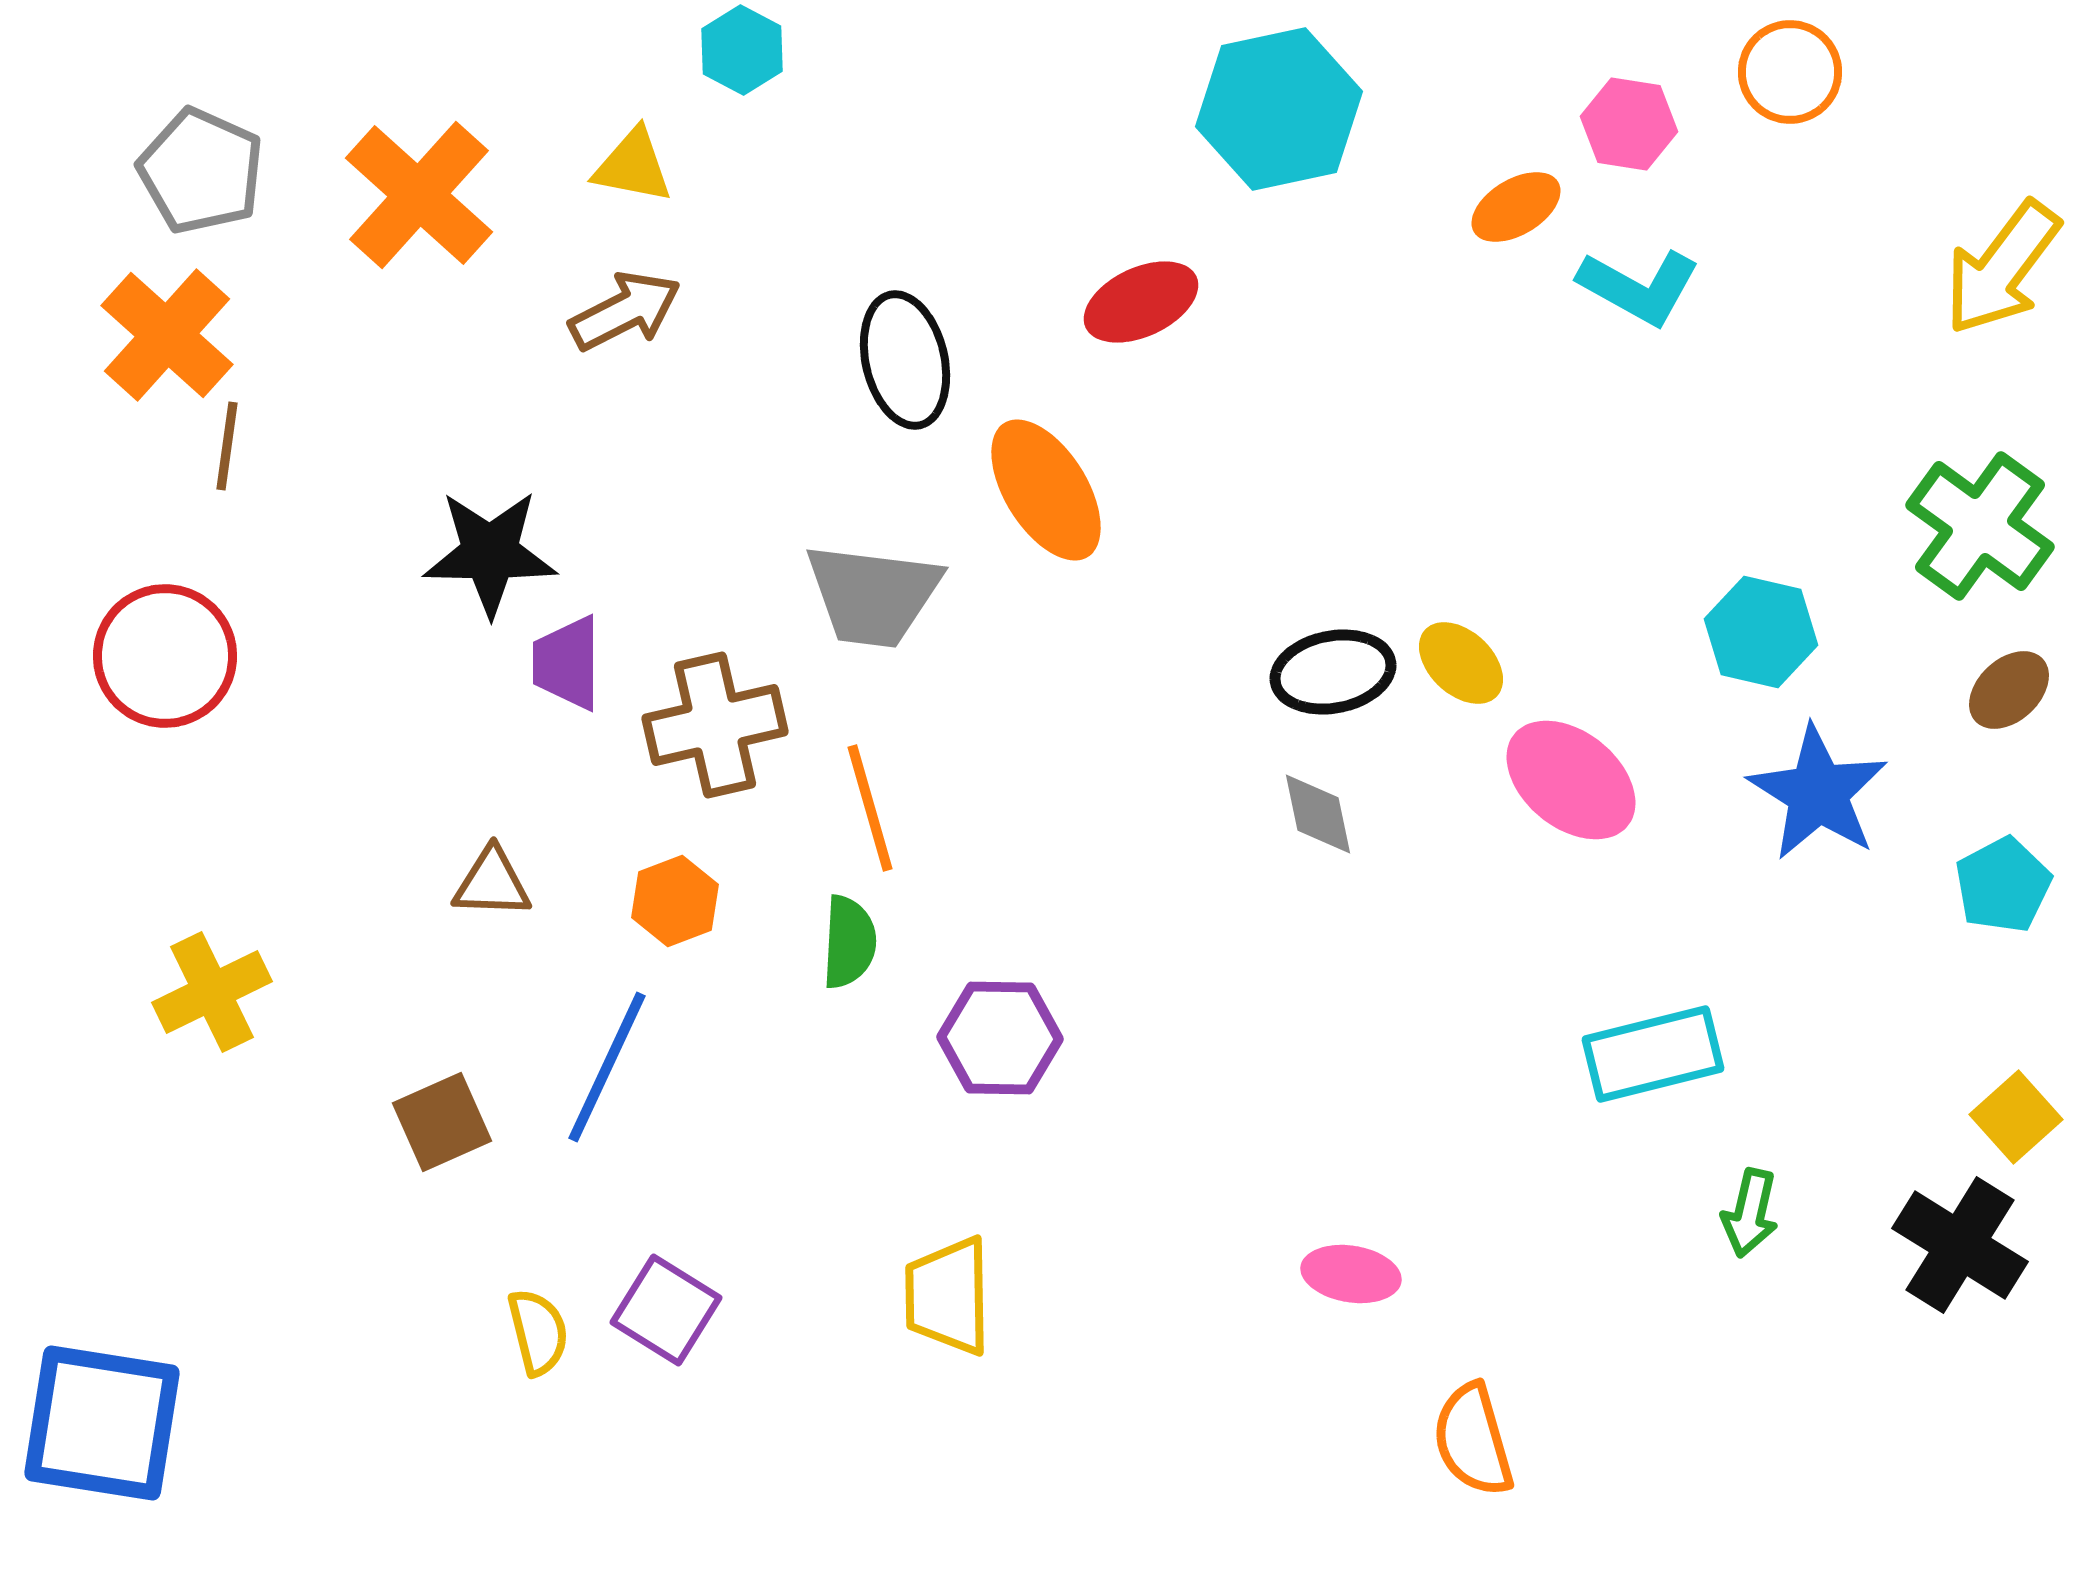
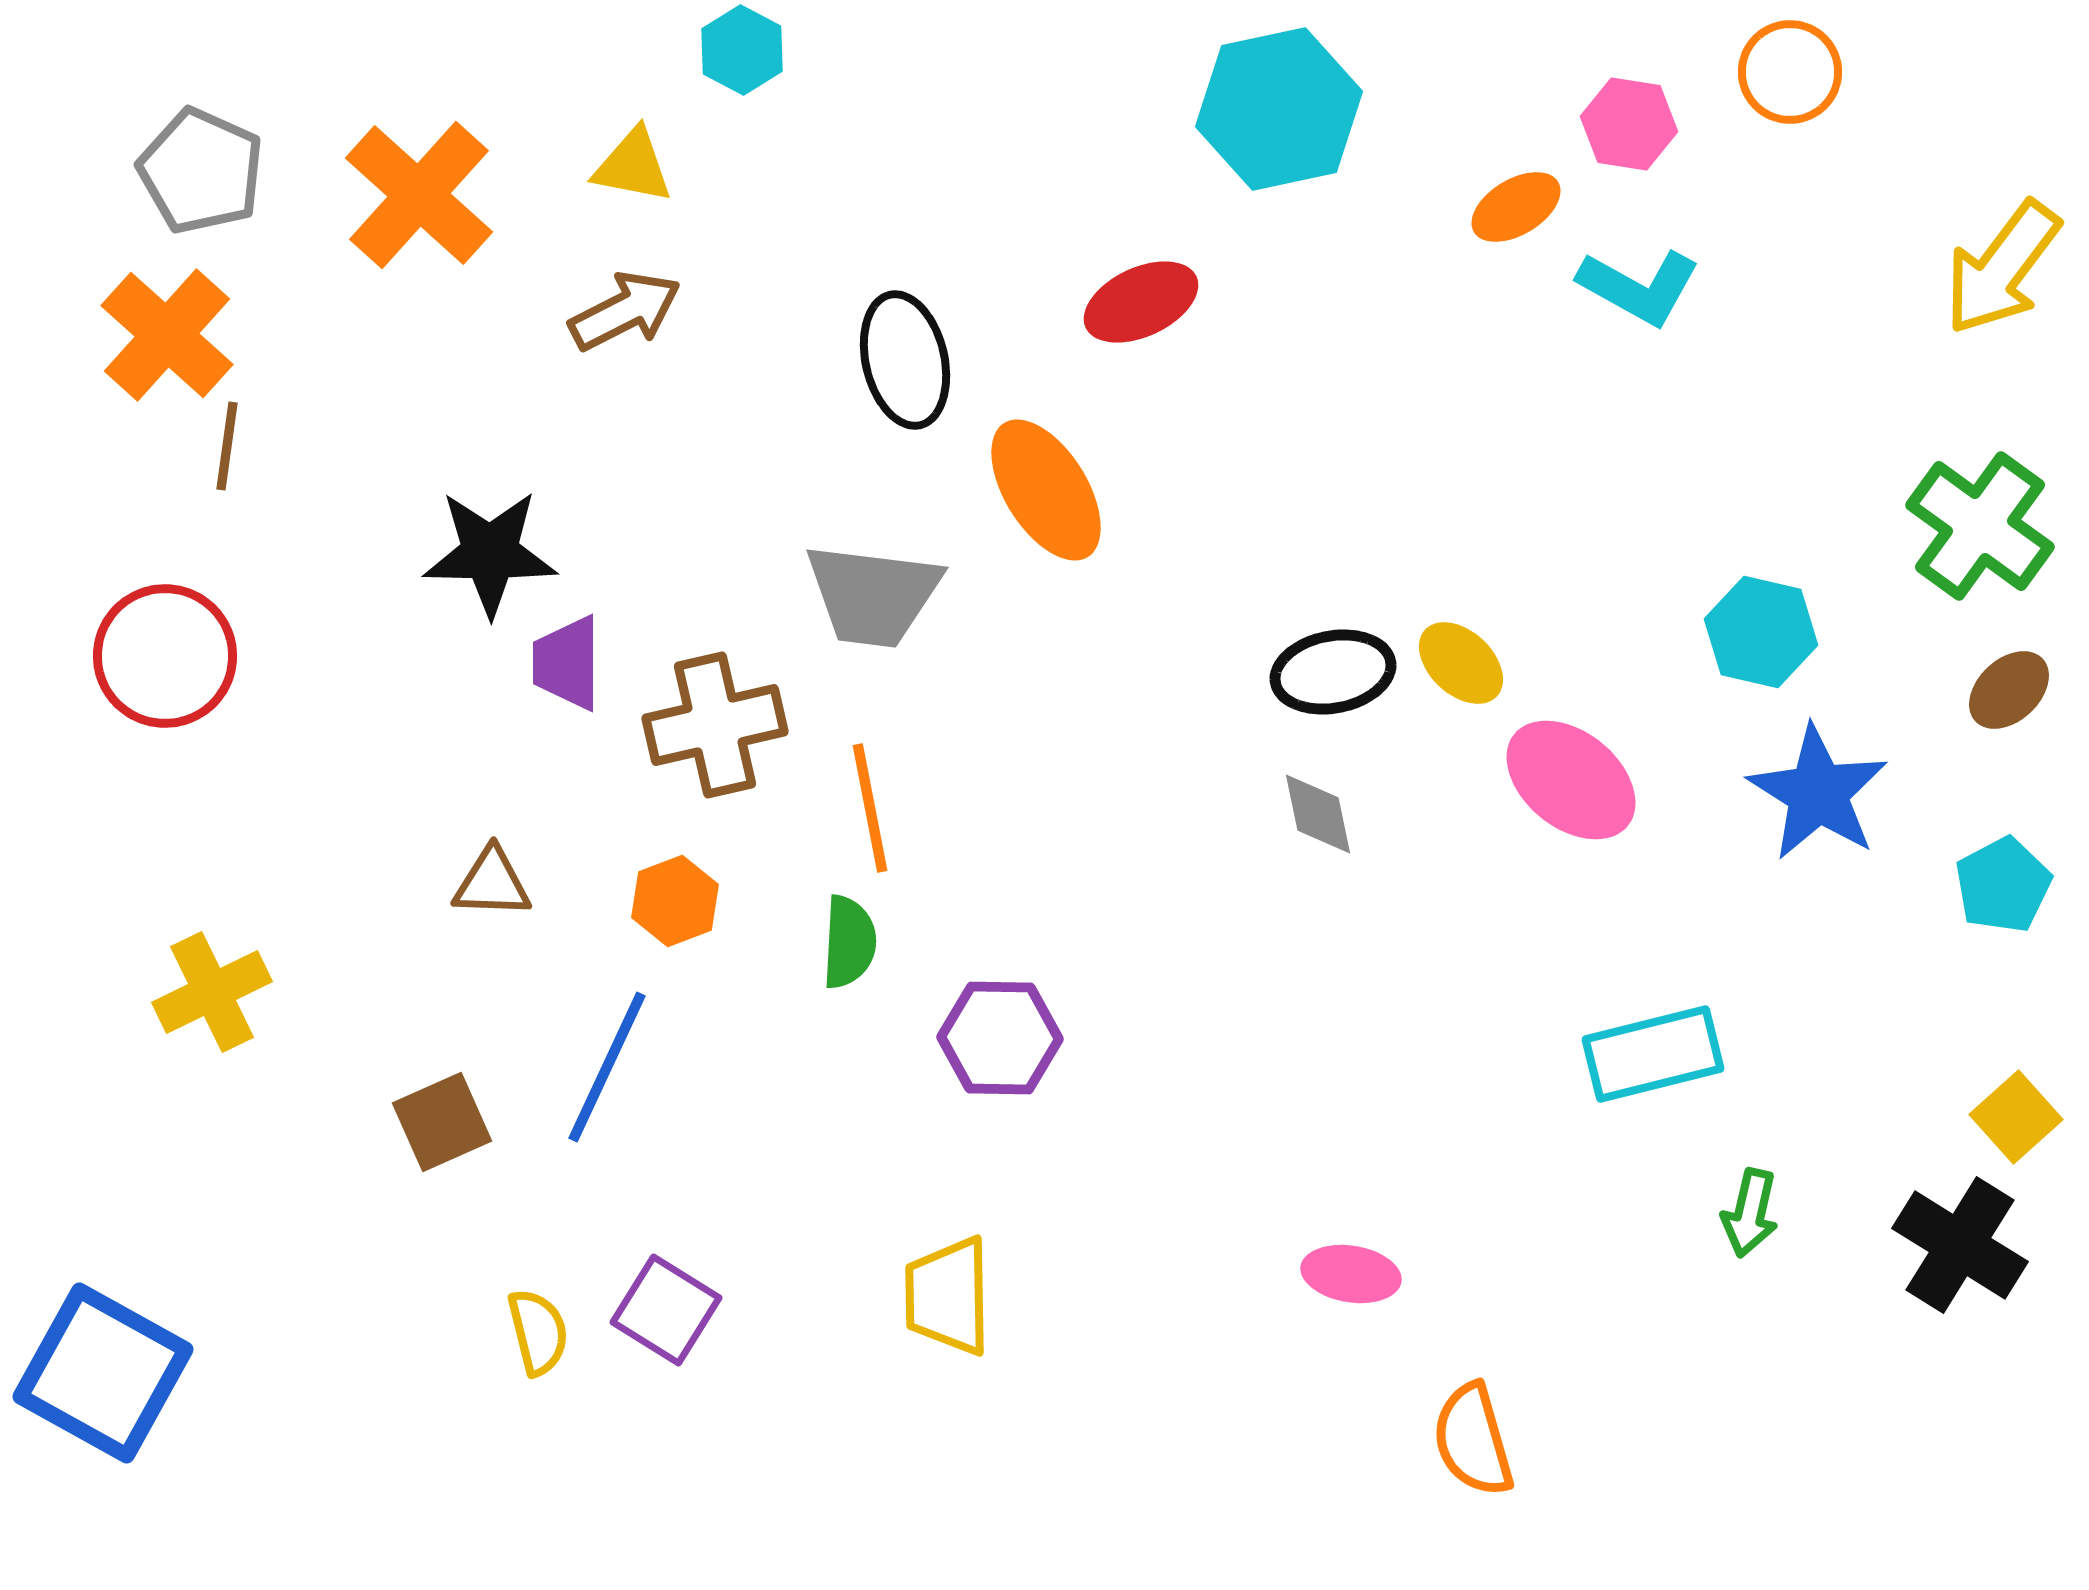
orange line at (870, 808): rotated 5 degrees clockwise
blue square at (102, 1423): moved 1 px right, 50 px up; rotated 20 degrees clockwise
